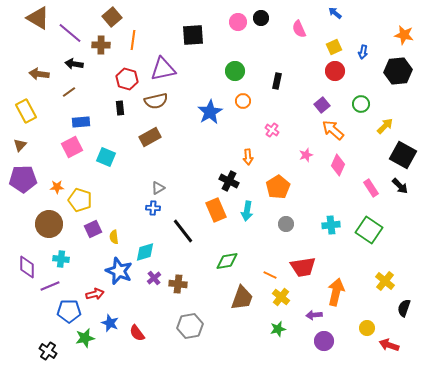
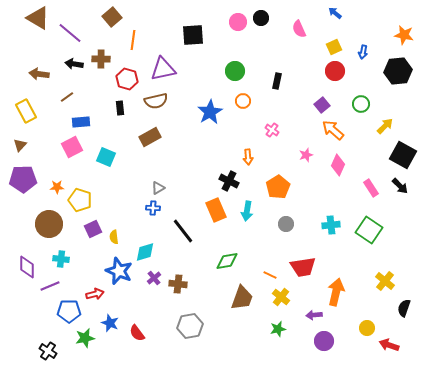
brown cross at (101, 45): moved 14 px down
brown line at (69, 92): moved 2 px left, 5 px down
